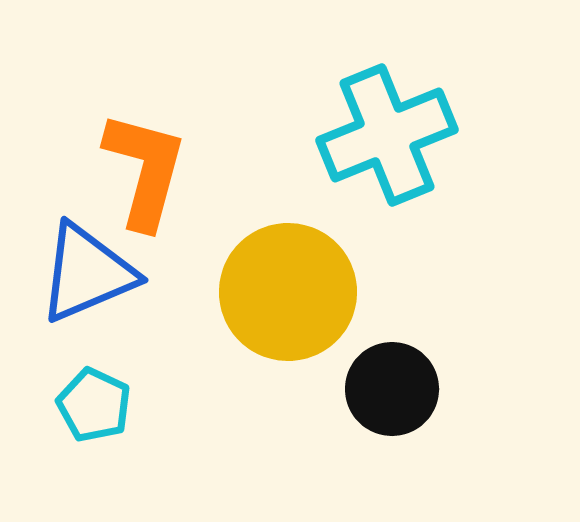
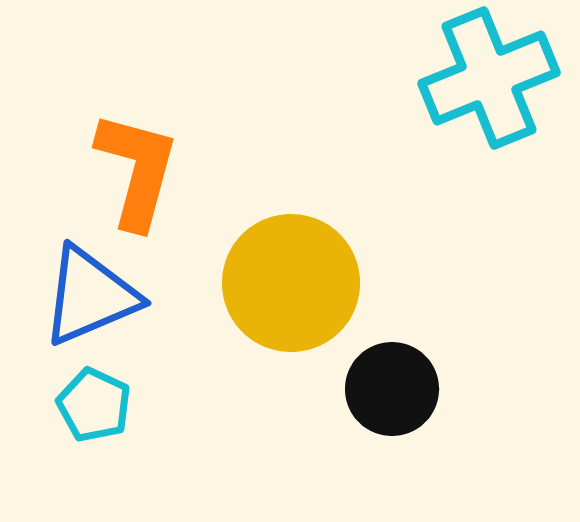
cyan cross: moved 102 px right, 57 px up
orange L-shape: moved 8 px left
blue triangle: moved 3 px right, 23 px down
yellow circle: moved 3 px right, 9 px up
